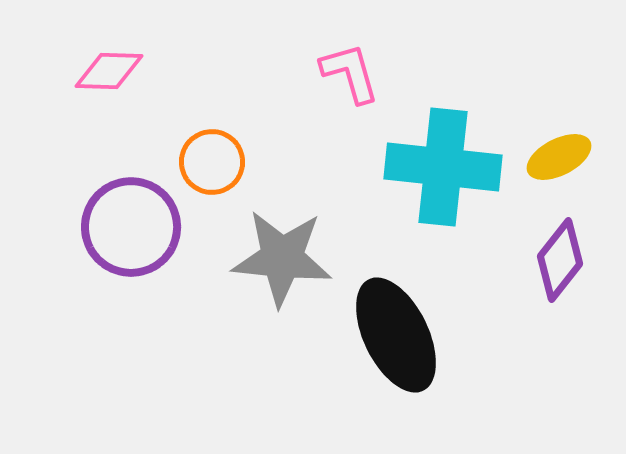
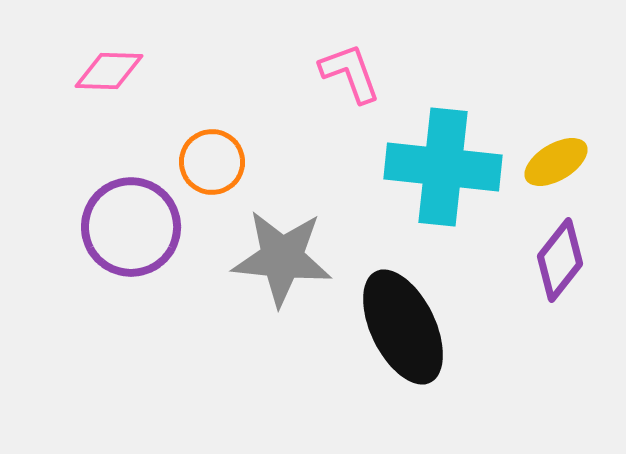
pink L-shape: rotated 4 degrees counterclockwise
yellow ellipse: moved 3 px left, 5 px down; rotated 4 degrees counterclockwise
black ellipse: moved 7 px right, 8 px up
